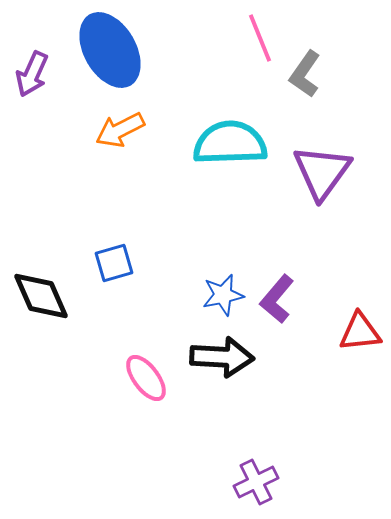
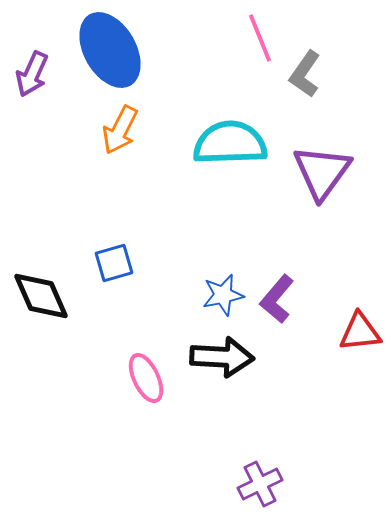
orange arrow: rotated 36 degrees counterclockwise
pink ellipse: rotated 12 degrees clockwise
purple cross: moved 4 px right, 2 px down
